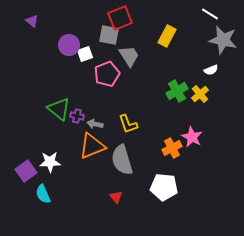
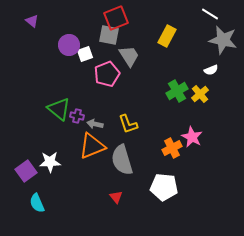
red square: moved 4 px left
cyan semicircle: moved 6 px left, 9 px down
